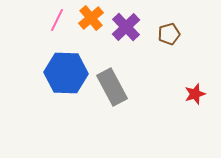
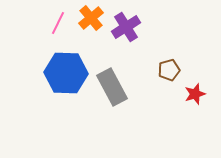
pink line: moved 1 px right, 3 px down
purple cross: rotated 12 degrees clockwise
brown pentagon: moved 36 px down
